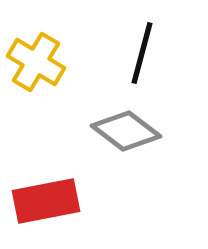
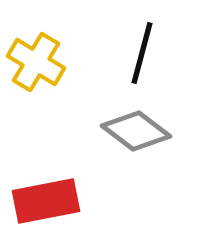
gray diamond: moved 10 px right
